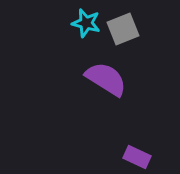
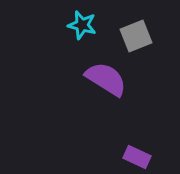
cyan star: moved 4 px left, 2 px down
gray square: moved 13 px right, 7 px down
